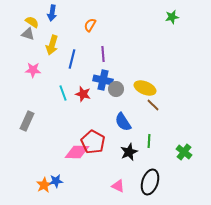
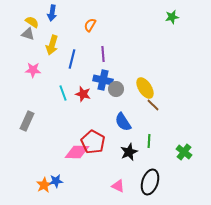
yellow ellipse: rotated 35 degrees clockwise
